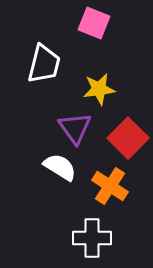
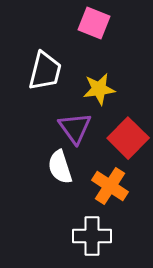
white trapezoid: moved 1 px right, 7 px down
white semicircle: rotated 140 degrees counterclockwise
white cross: moved 2 px up
